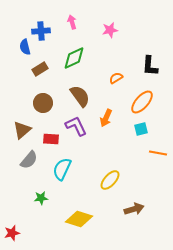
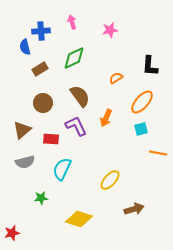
gray semicircle: moved 4 px left, 2 px down; rotated 36 degrees clockwise
